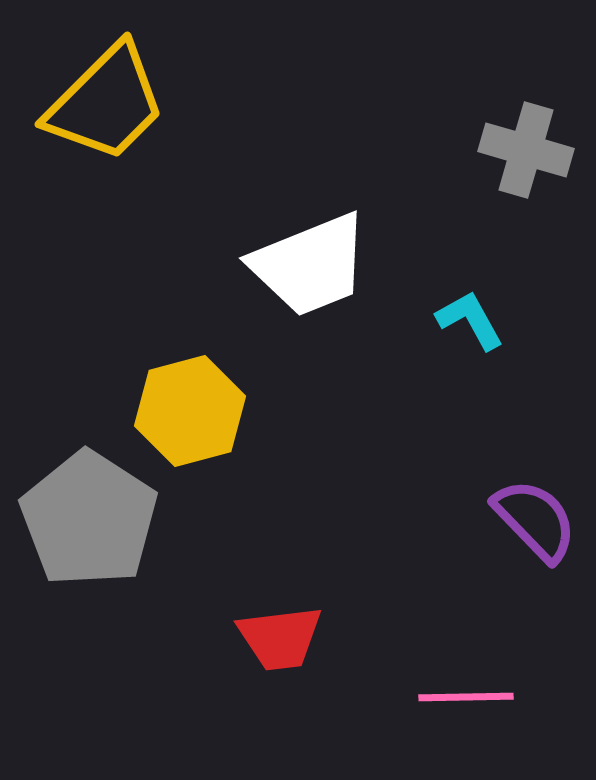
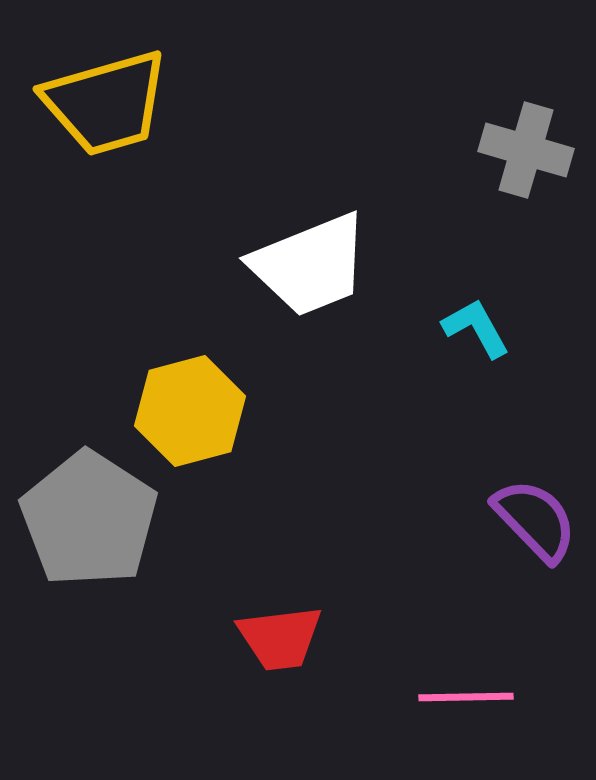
yellow trapezoid: rotated 29 degrees clockwise
cyan L-shape: moved 6 px right, 8 px down
